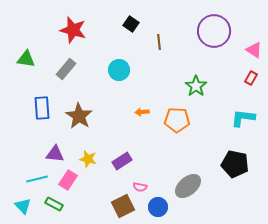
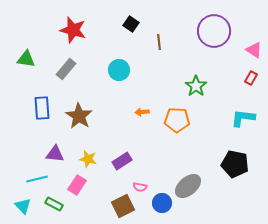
pink rectangle: moved 9 px right, 5 px down
blue circle: moved 4 px right, 4 px up
